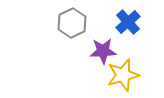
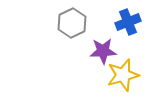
blue cross: rotated 20 degrees clockwise
